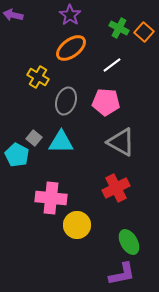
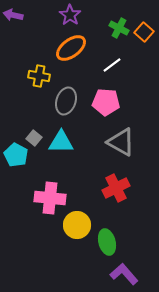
yellow cross: moved 1 px right, 1 px up; rotated 20 degrees counterclockwise
cyan pentagon: moved 1 px left
pink cross: moved 1 px left
green ellipse: moved 22 px left; rotated 15 degrees clockwise
purple L-shape: moved 2 px right; rotated 120 degrees counterclockwise
